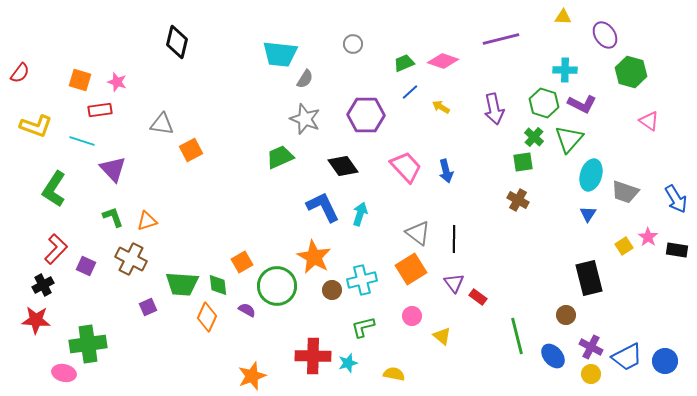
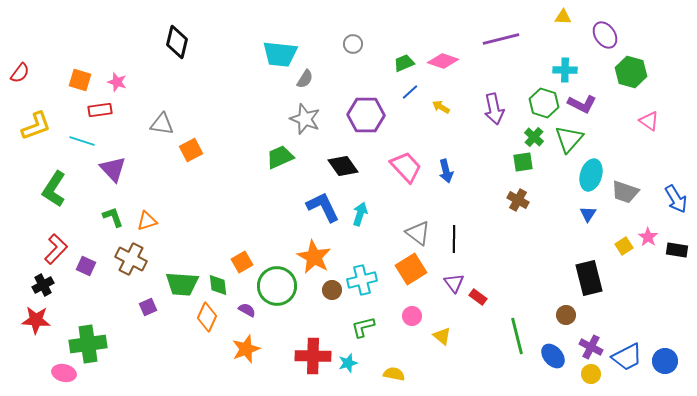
yellow L-shape at (36, 126): rotated 40 degrees counterclockwise
orange star at (252, 376): moved 6 px left, 27 px up
